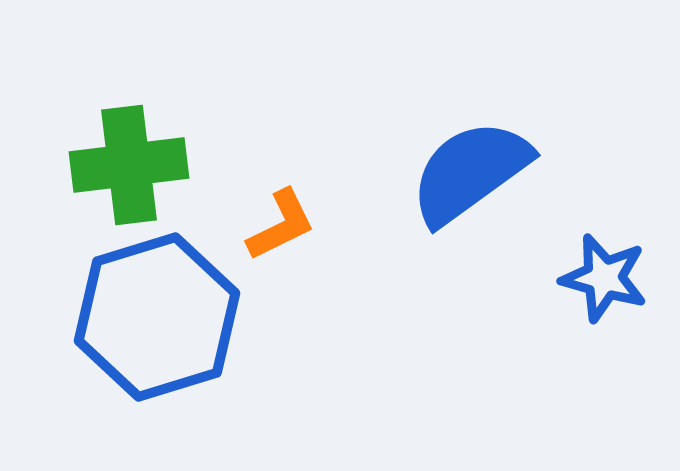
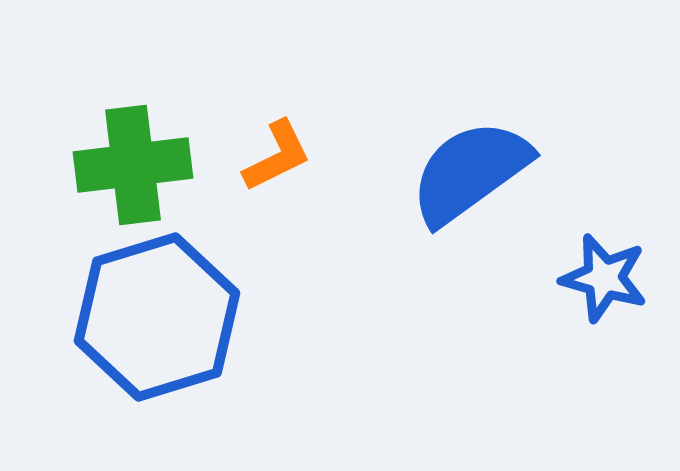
green cross: moved 4 px right
orange L-shape: moved 4 px left, 69 px up
